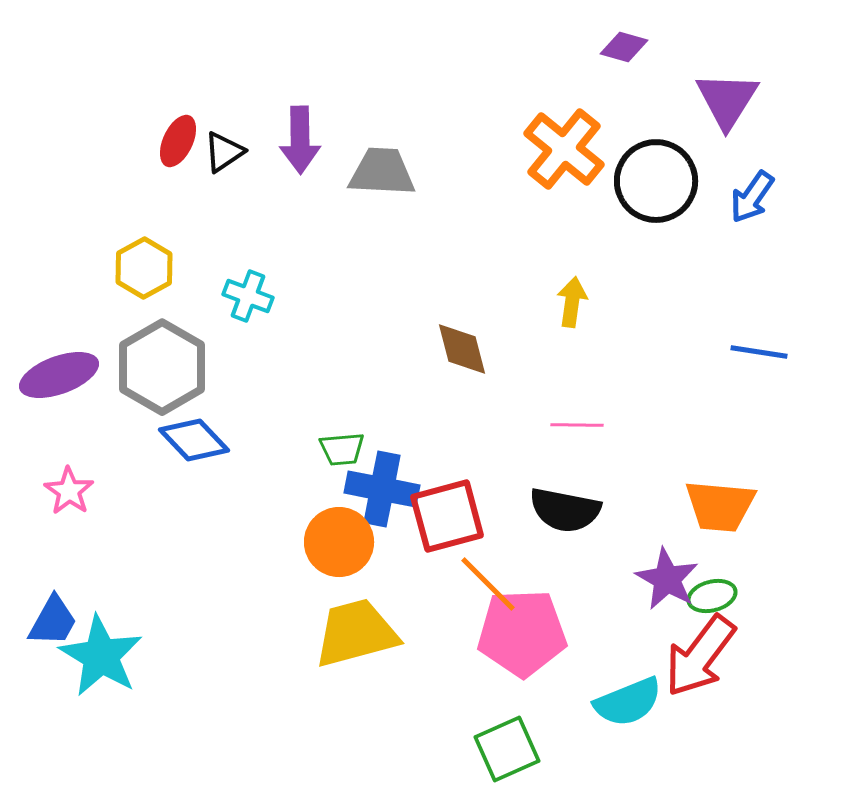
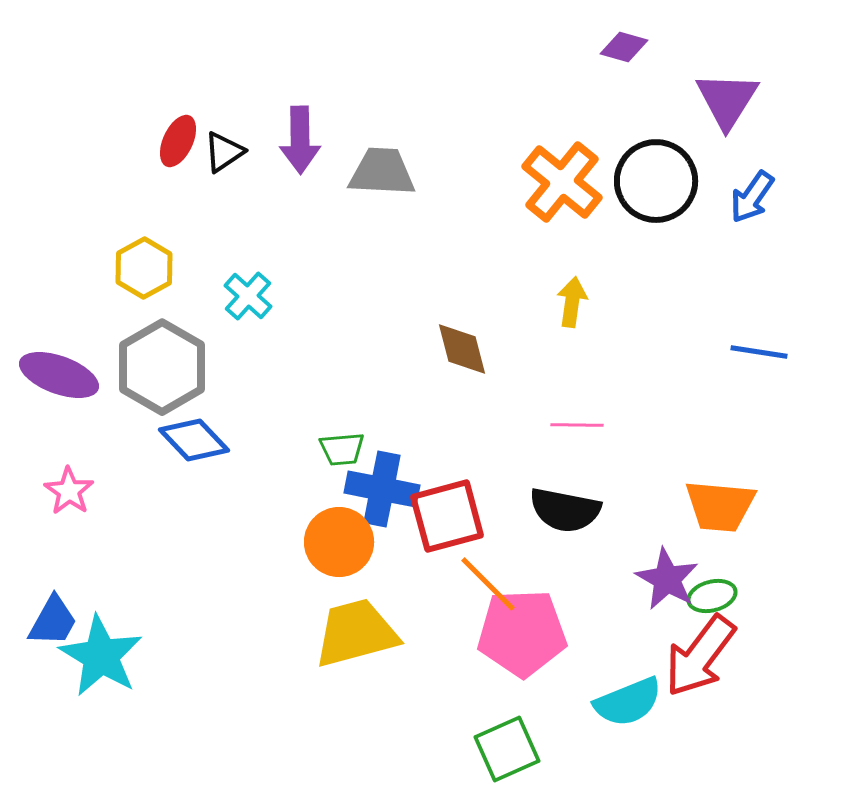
orange cross: moved 2 px left, 33 px down
cyan cross: rotated 21 degrees clockwise
purple ellipse: rotated 40 degrees clockwise
